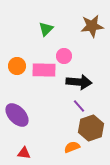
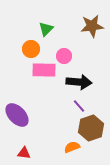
orange circle: moved 14 px right, 17 px up
